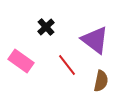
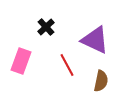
purple triangle: rotated 12 degrees counterclockwise
pink rectangle: rotated 75 degrees clockwise
red line: rotated 10 degrees clockwise
